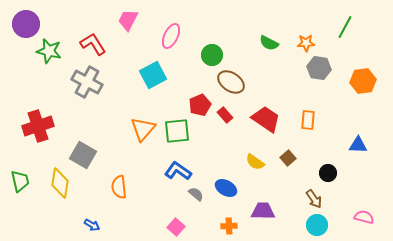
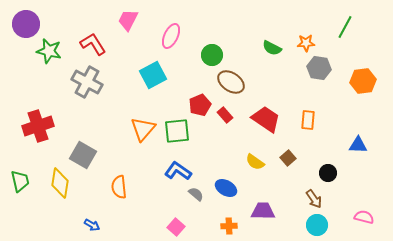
green semicircle: moved 3 px right, 5 px down
